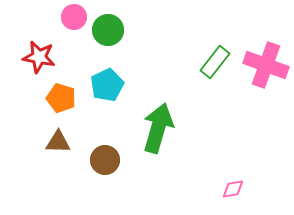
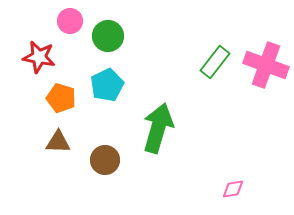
pink circle: moved 4 px left, 4 px down
green circle: moved 6 px down
